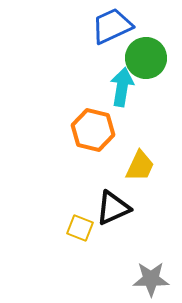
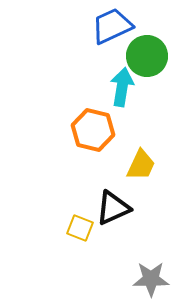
green circle: moved 1 px right, 2 px up
yellow trapezoid: moved 1 px right, 1 px up
